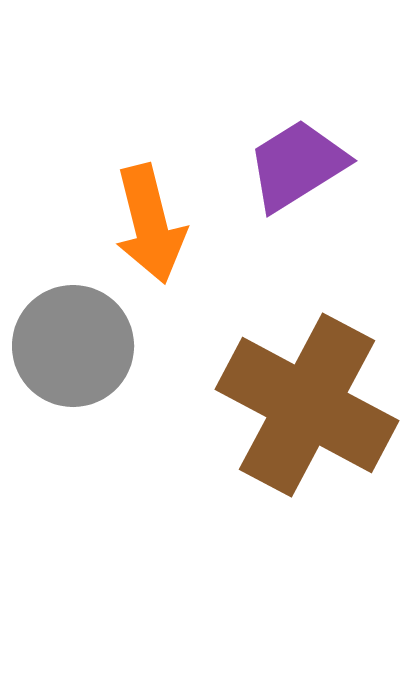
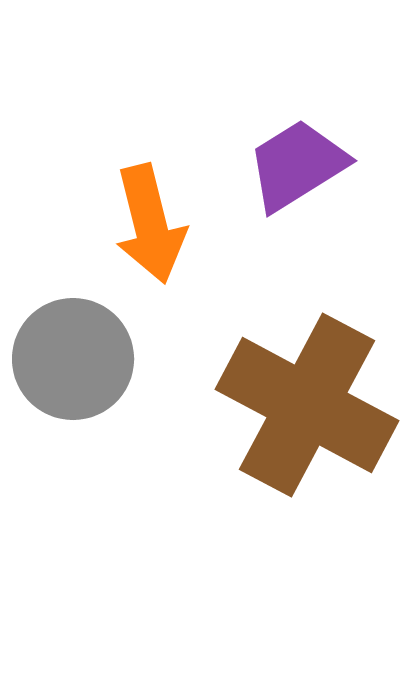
gray circle: moved 13 px down
